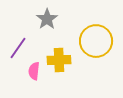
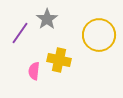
yellow circle: moved 3 px right, 6 px up
purple line: moved 2 px right, 15 px up
yellow cross: rotated 15 degrees clockwise
